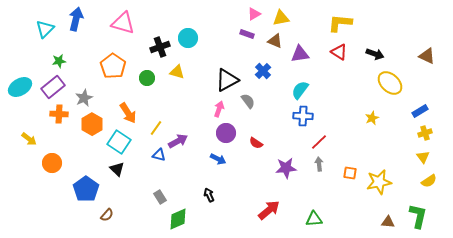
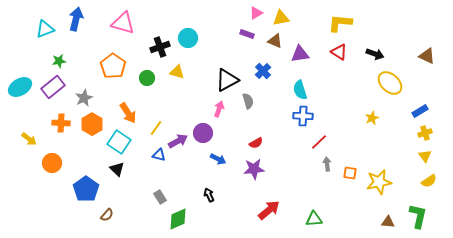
pink triangle at (254, 14): moved 2 px right, 1 px up
cyan triangle at (45, 29): rotated 24 degrees clockwise
cyan semicircle at (300, 90): rotated 54 degrees counterclockwise
gray semicircle at (248, 101): rotated 21 degrees clockwise
orange cross at (59, 114): moved 2 px right, 9 px down
purple circle at (226, 133): moved 23 px left
red semicircle at (256, 143): rotated 64 degrees counterclockwise
yellow triangle at (423, 157): moved 2 px right, 1 px up
gray arrow at (319, 164): moved 8 px right
purple star at (286, 168): moved 32 px left, 1 px down
